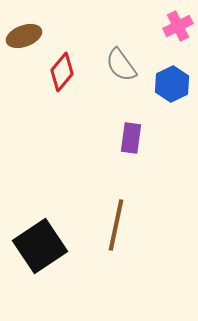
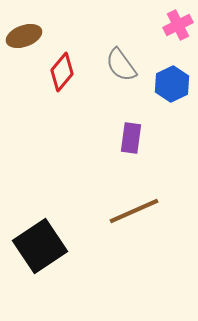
pink cross: moved 1 px up
brown line: moved 18 px right, 14 px up; rotated 54 degrees clockwise
